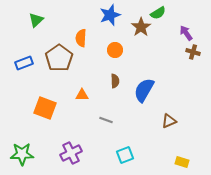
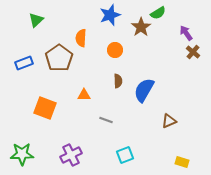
brown cross: rotated 24 degrees clockwise
brown semicircle: moved 3 px right
orange triangle: moved 2 px right
purple cross: moved 2 px down
